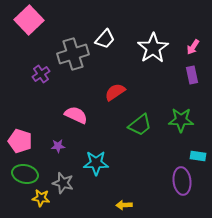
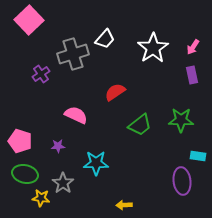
gray star: rotated 20 degrees clockwise
